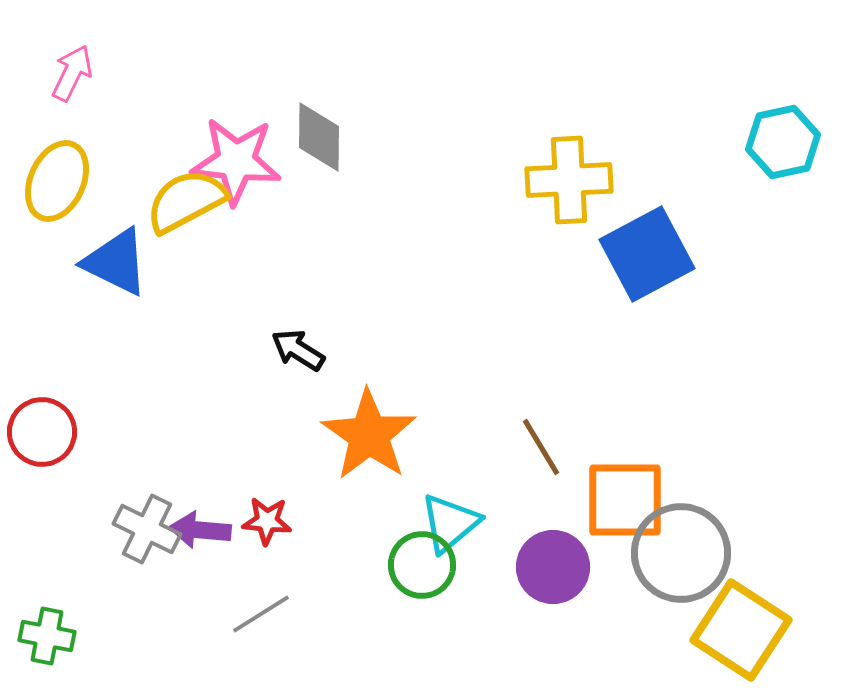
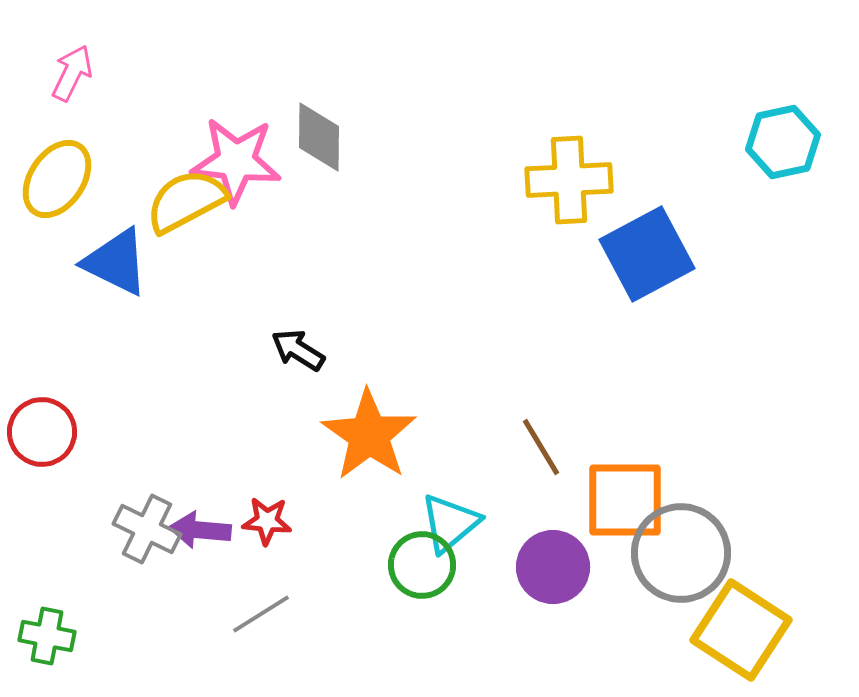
yellow ellipse: moved 2 px up; rotated 10 degrees clockwise
